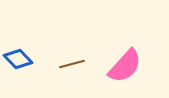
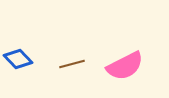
pink semicircle: rotated 21 degrees clockwise
